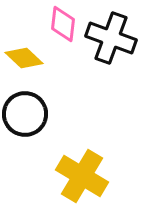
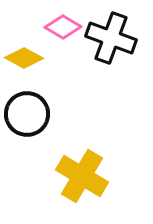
pink diamond: moved 3 px down; rotated 66 degrees counterclockwise
yellow diamond: rotated 15 degrees counterclockwise
black circle: moved 2 px right
